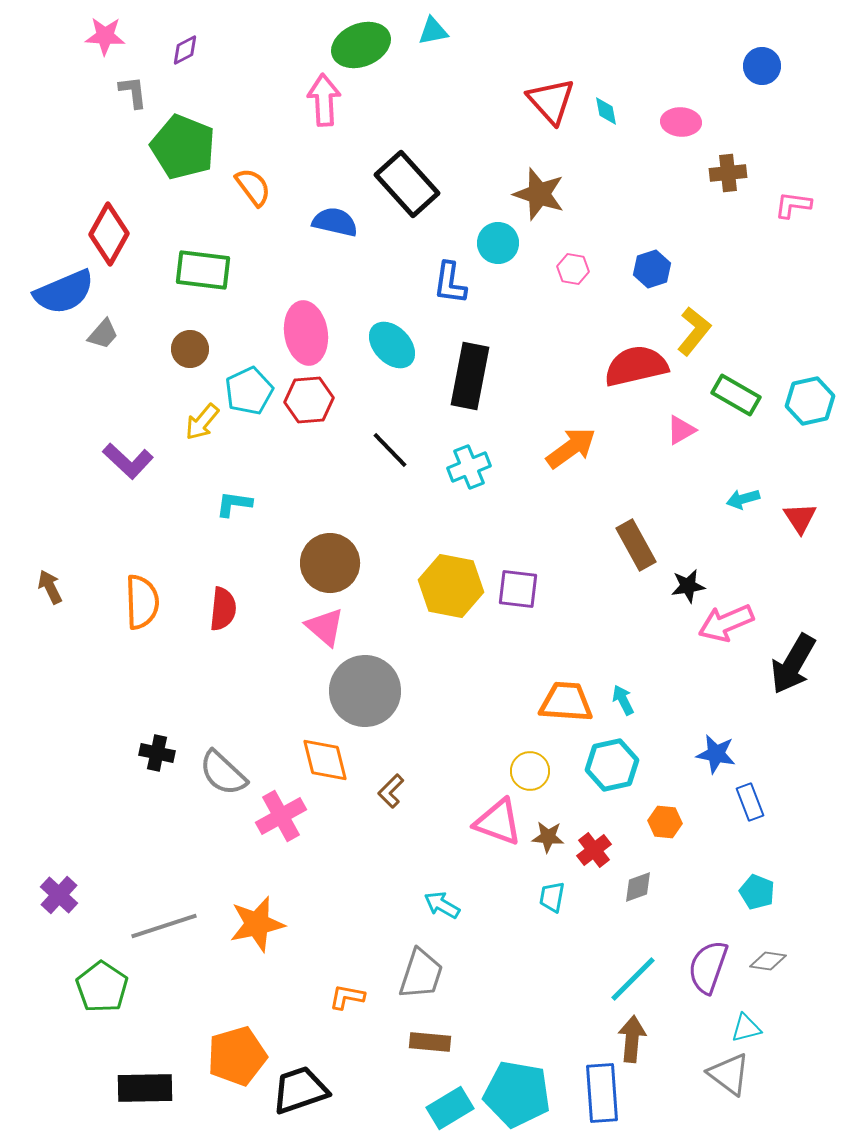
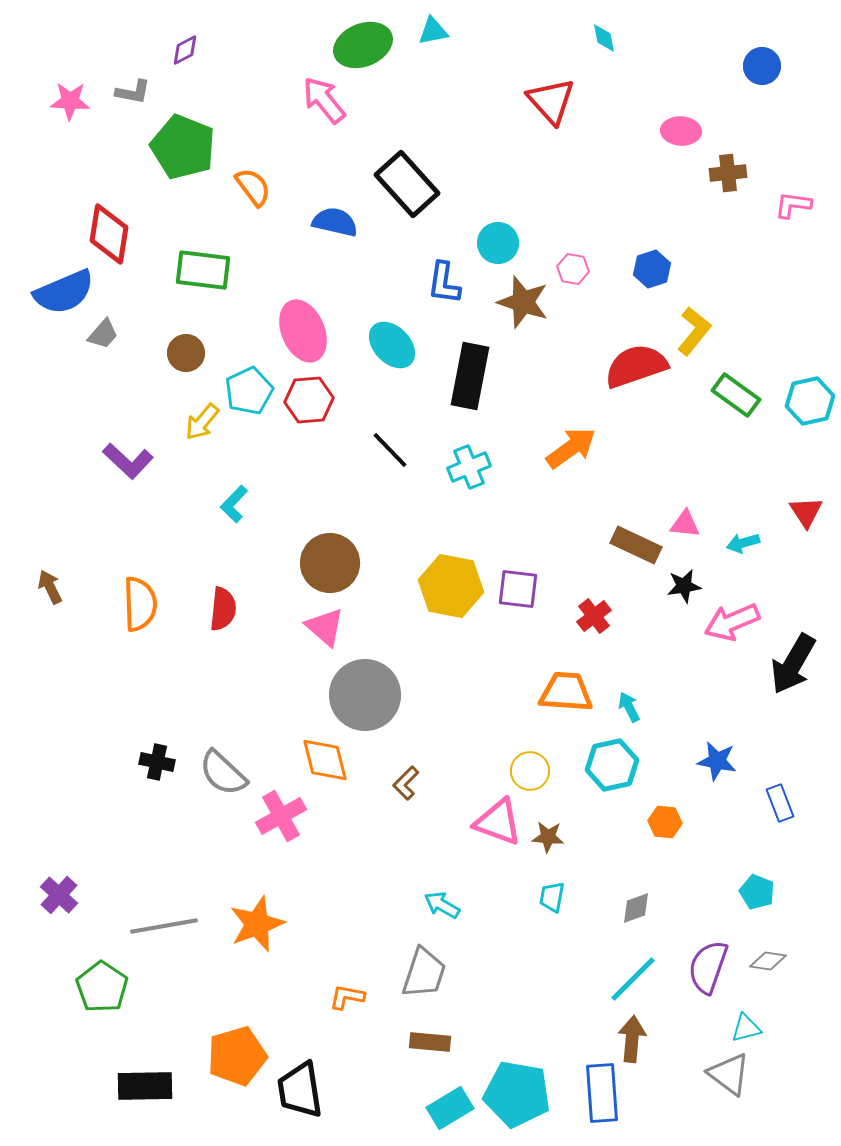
pink star at (105, 36): moved 35 px left, 65 px down
green ellipse at (361, 45): moved 2 px right
gray L-shape at (133, 92): rotated 108 degrees clockwise
pink arrow at (324, 100): rotated 36 degrees counterclockwise
cyan diamond at (606, 111): moved 2 px left, 73 px up
pink ellipse at (681, 122): moved 9 px down
brown star at (539, 194): moved 16 px left, 108 px down
red diamond at (109, 234): rotated 20 degrees counterclockwise
blue L-shape at (450, 283): moved 6 px left
pink ellipse at (306, 333): moved 3 px left, 2 px up; rotated 14 degrees counterclockwise
brown circle at (190, 349): moved 4 px left, 4 px down
red semicircle at (636, 366): rotated 6 degrees counterclockwise
green rectangle at (736, 395): rotated 6 degrees clockwise
pink triangle at (681, 430): moved 4 px right, 94 px down; rotated 36 degrees clockwise
cyan arrow at (743, 499): moved 44 px down
cyan L-shape at (234, 504): rotated 54 degrees counterclockwise
red triangle at (800, 518): moved 6 px right, 6 px up
brown rectangle at (636, 545): rotated 36 degrees counterclockwise
black star at (688, 586): moved 4 px left
orange semicircle at (142, 602): moved 2 px left, 2 px down
pink arrow at (726, 623): moved 6 px right, 1 px up
gray circle at (365, 691): moved 4 px down
cyan arrow at (623, 700): moved 6 px right, 7 px down
orange trapezoid at (566, 702): moved 10 px up
black cross at (157, 753): moved 9 px down
blue star at (716, 754): moved 1 px right, 7 px down
brown L-shape at (391, 791): moved 15 px right, 8 px up
blue rectangle at (750, 802): moved 30 px right, 1 px down
red cross at (594, 850): moved 234 px up
gray diamond at (638, 887): moved 2 px left, 21 px down
orange star at (257, 924): rotated 8 degrees counterclockwise
gray line at (164, 926): rotated 8 degrees clockwise
gray trapezoid at (421, 974): moved 3 px right, 1 px up
black rectangle at (145, 1088): moved 2 px up
black trapezoid at (300, 1090): rotated 80 degrees counterclockwise
